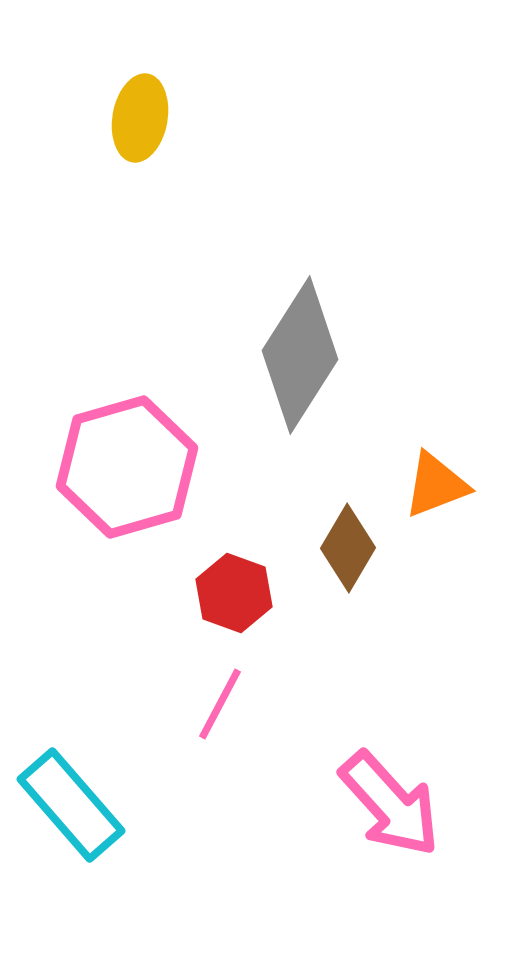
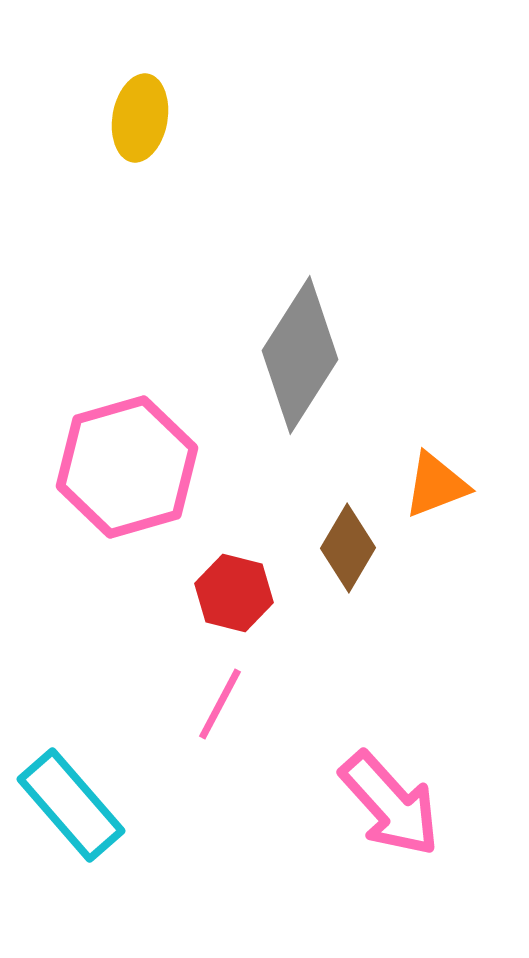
red hexagon: rotated 6 degrees counterclockwise
